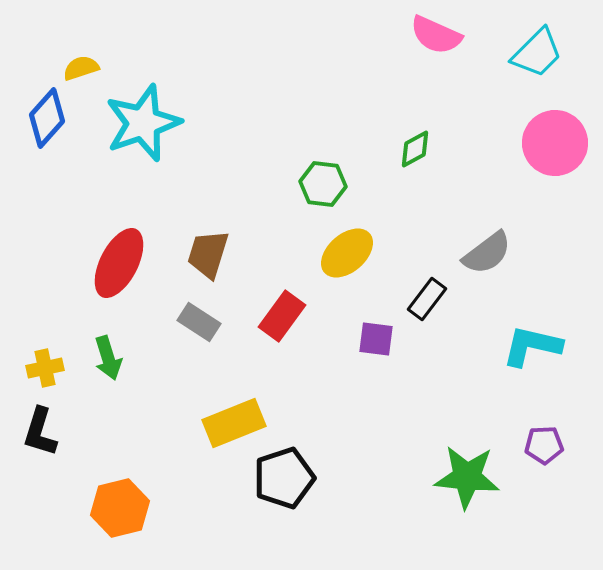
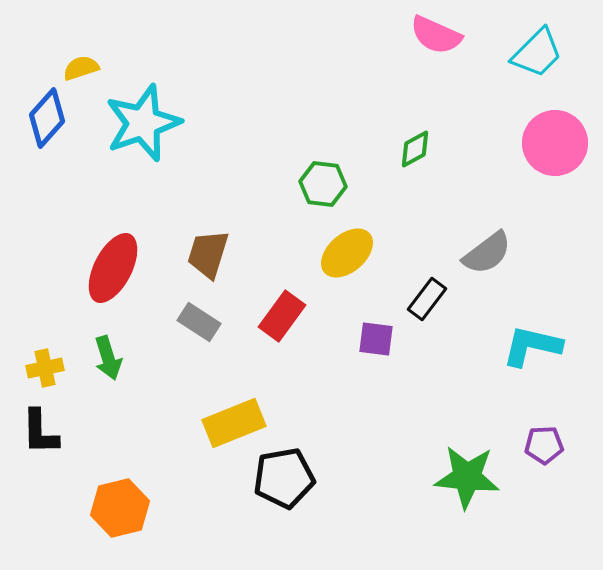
red ellipse: moved 6 px left, 5 px down
black L-shape: rotated 18 degrees counterclockwise
black pentagon: rotated 8 degrees clockwise
